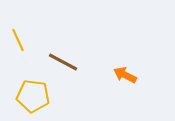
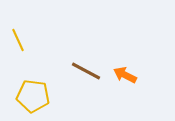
brown line: moved 23 px right, 9 px down
